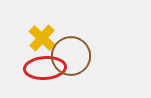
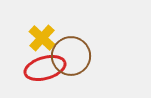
red ellipse: rotated 12 degrees counterclockwise
